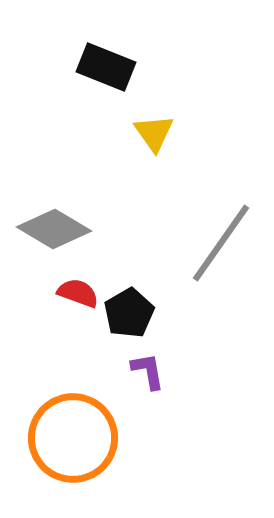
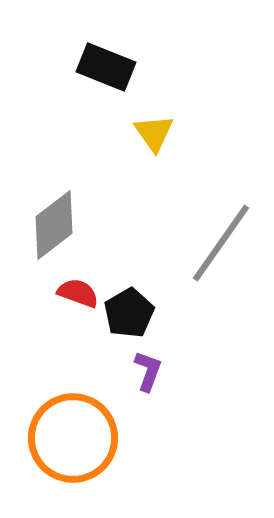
gray diamond: moved 4 px up; rotated 68 degrees counterclockwise
purple L-shape: rotated 30 degrees clockwise
